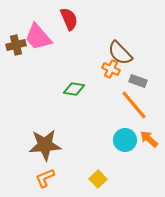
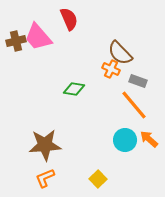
brown cross: moved 4 px up
